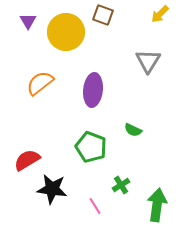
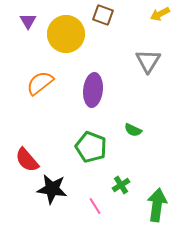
yellow arrow: rotated 18 degrees clockwise
yellow circle: moved 2 px down
red semicircle: rotated 100 degrees counterclockwise
